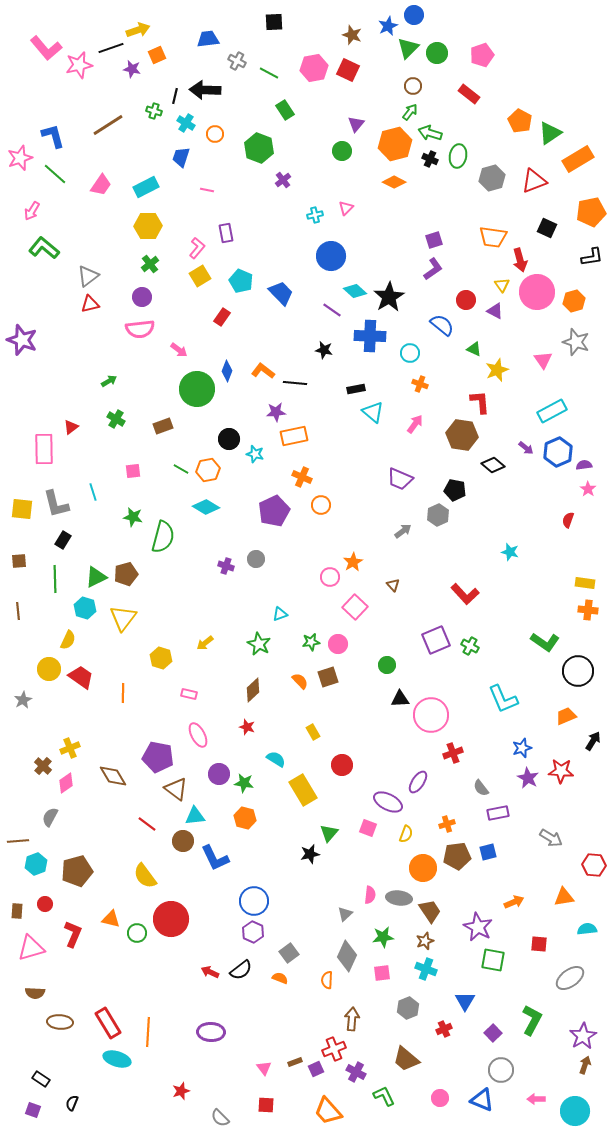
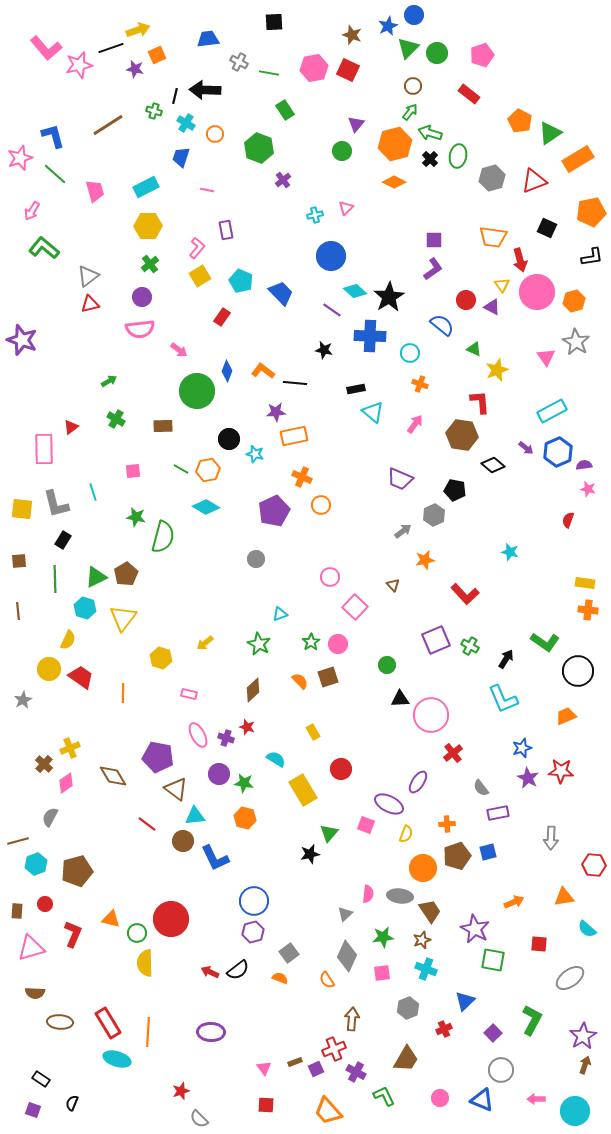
gray cross at (237, 61): moved 2 px right, 1 px down
purple star at (132, 69): moved 3 px right
green line at (269, 73): rotated 18 degrees counterclockwise
black cross at (430, 159): rotated 21 degrees clockwise
pink trapezoid at (101, 185): moved 6 px left, 6 px down; rotated 50 degrees counterclockwise
purple rectangle at (226, 233): moved 3 px up
purple square at (434, 240): rotated 18 degrees clockwise
purple triangle at (495, 311): moved 3 px left, 4 px up
gray star at (576, 342): rotated 12 degrees clockwise
pink triangle at (543, 360): moved 3 px right, 3 px up
green circle at (197, 389): moved 2 px down
brown rectangle at (163, 426): rotated 18 degrees clockwise
pink star at (588, 489): rotated 21 degrees counterclockwise
gray hexagon at (438, 515): moved 4 px left
green star at (133, 517): moved 3 px right
orange star at (353, 562): moved 72 px right, 2 px up; rotated 18 degrees clockwise
purple cross at (226, 566): moved 172 px down
brown pentagon at (126, 574): rotated 15 degrees counterclockwise
green star at (311, 642): rotated 24 degrees counterclockwise
black arrow at (593, 741): moved 87 px left, 82 px up
red cross at (453, 753): rotated 18 degrees counterclockwise
red circle at (342, 765): moved 1 px left, 4 px down
brown cross at (43, 766): moved 1 px right, 2 px up
purple ellipse at (388, 802): moved 1 px right, 2 px down
orange cross at (447, 824): rotated 14 degrees clockwise
pink square at (368, 828): moved 2 px left, 3 px up
gray arrow at (551, 838): rotated 60 degrees clockwise
brown line at (18, 841): rotated 10 degrees counterclockwise
brown pentagon at (457, 856): rotated 12 degrees counterclockwise
yellow semicircle at (145, 876): moved 87 px down; rotated 36 degrees clockwise
pink semicircle at (370, 895): moved 2 px left, 1 px up
gray ellipse at (399, 898): moved 1 px right, 2 px up
purple star at (478, 927): moved 3 px left, 2 px down
cyan semicircle at (587, 929): rotated 132 degrees counterclockwise
purple hexagon at (253, 932): rotated 20 degrees clockwise
brown star at (425, 941): moved 3 px left, 1 px up
black semicircle at (241, 970): moved 3 px left
orange semicircle at (327, 980): rotated 36 degrees counterclockwise
blue triangle at (465, 1001): rotated 15 degrees clockwise
brown trapezoid at (406, 1059): rotated 100 degrees counterclockwise
gray semicircle at (220, 1118): moved 21 px left, 1 px down
